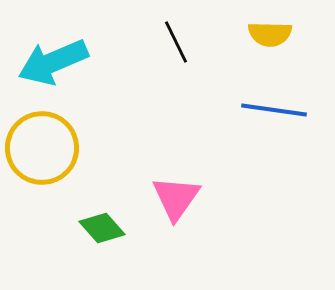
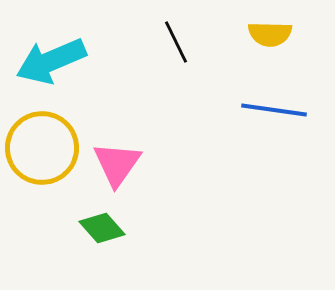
cyan arrow: moved 2 px left, 1 px up
pink triangle: moved 59 px left, 34 px up
